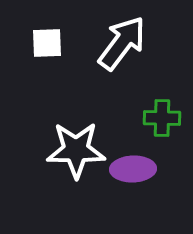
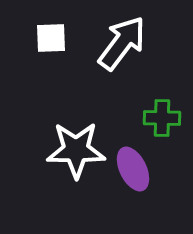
white square: moved 4 px right, 5 px up
purple ellipse: rotated 66 degrees clockwise
